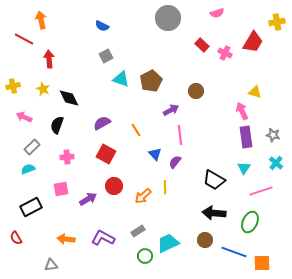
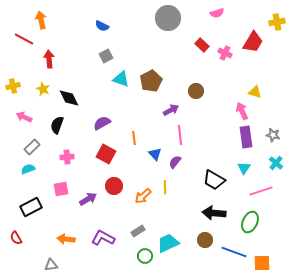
orange line at (136, 130): moved 2 px left, 8 px down; rotated 24 degrees clockwise
